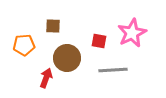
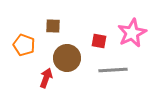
orange pentagon: rotated 25 degrees clockwise
